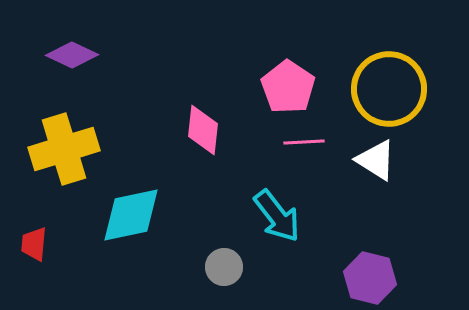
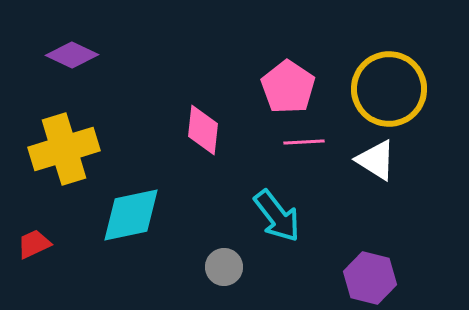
red trapezoid: rotated 60 degrees clockwise
